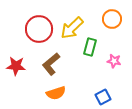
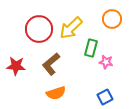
yellow arrow: moved 1 px left
green rectangle: moved 1 px right, 1 px down
pink star: moved 8 px left, 1 px down
blue square: moved 2 px right
